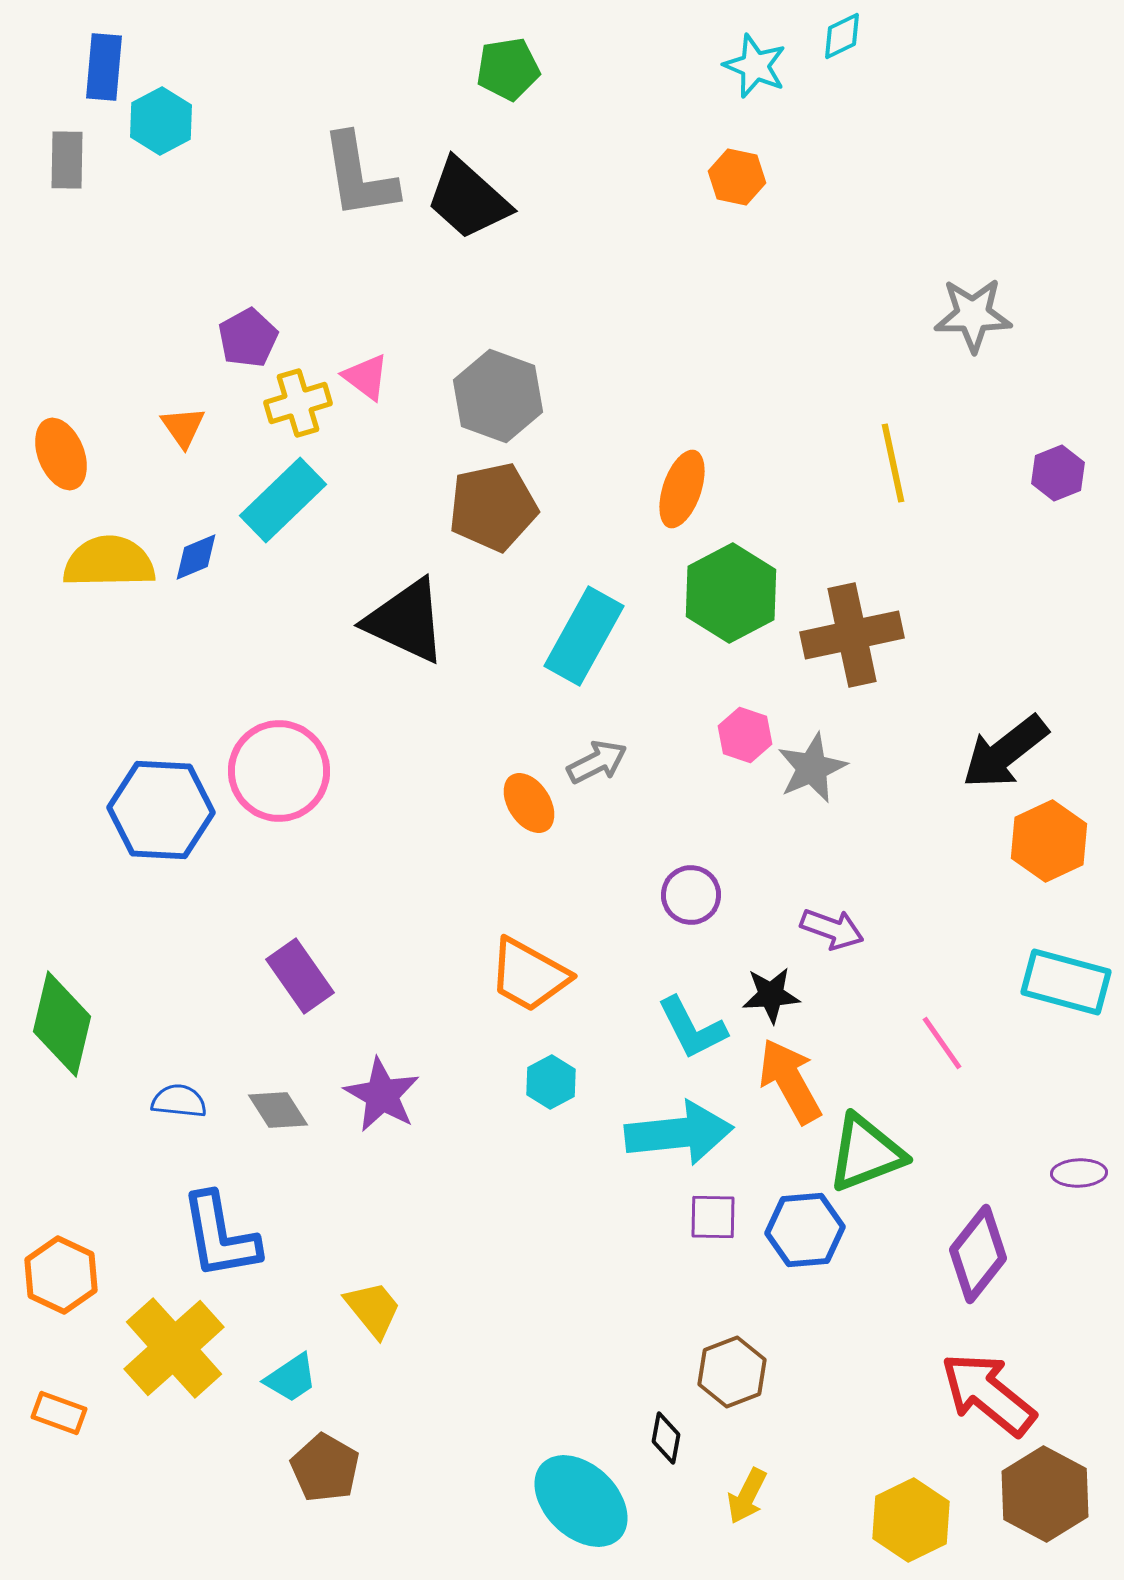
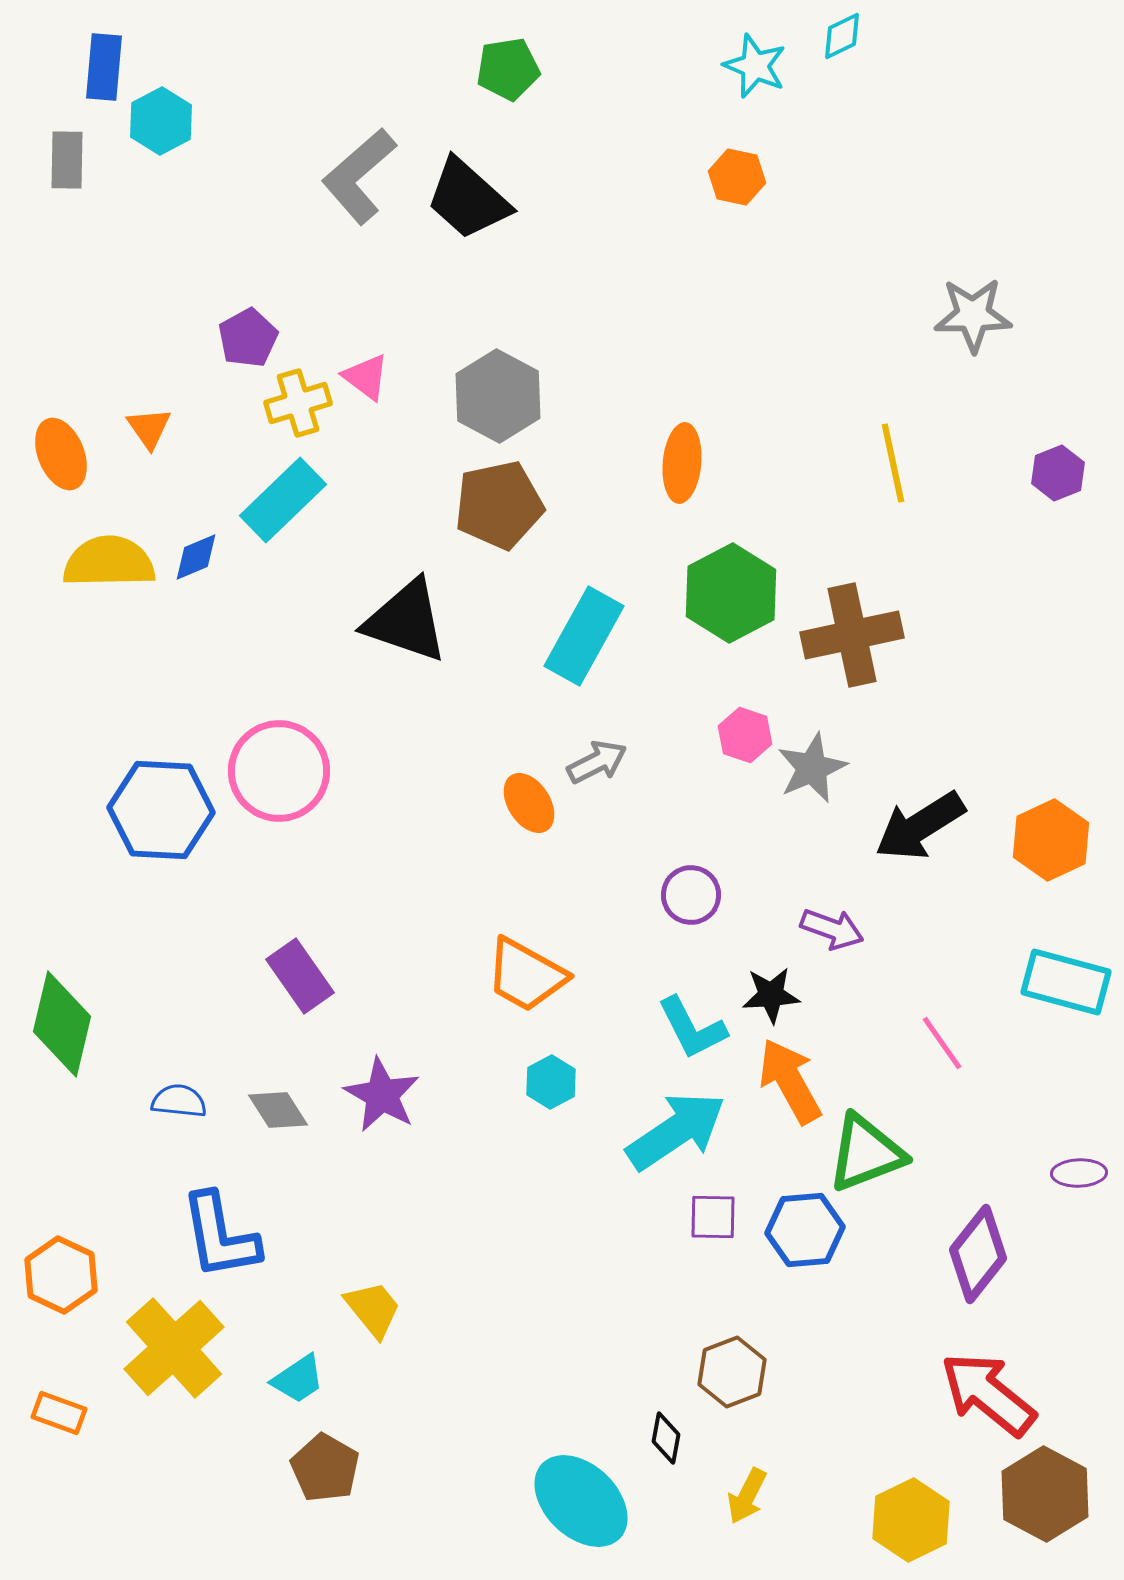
gray L-shape at (359, 176): rotated 58 degrees clockwise
gray hexagon at (498, 396): rotated 8 degrees clockwise
orange triangle at (183, 427): moved 34 px left, 1 px down
orange ellipse at (682, 489): moved 26 px up; rotated 14 degrees counterclockwise
brown pentagon at (493, 507): moved 6 px right, 2 px up
black triangle at (406, 621): rotated 6 degrees counterclockwise
black arrow at (1005, 752): moved 85 px left, 74 px down; rotated 6 degrees clockwise
orange hexagon at (1049, 841): moved 2 px right, 1 px up
orange trapezoid at (529, 975): moved 3 px left
cyan arrow at (679, 1133): moved 3 px left, 2 px up; rotated 28 degrees counterclockwise
cyan trapezoid at (291, 1378): moved 7 px right, 1 px down
